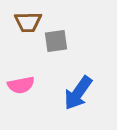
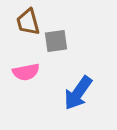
brown trapezoid: rotated 76 degrees clockwise
pink semicircle: moved 5 px right, 13 px up
